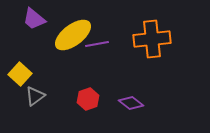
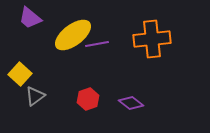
purple trapezoid: moved 4 px left, 1 px up
